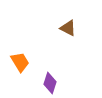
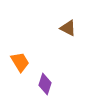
purple diamond: moved 5 px left, 1 px down
